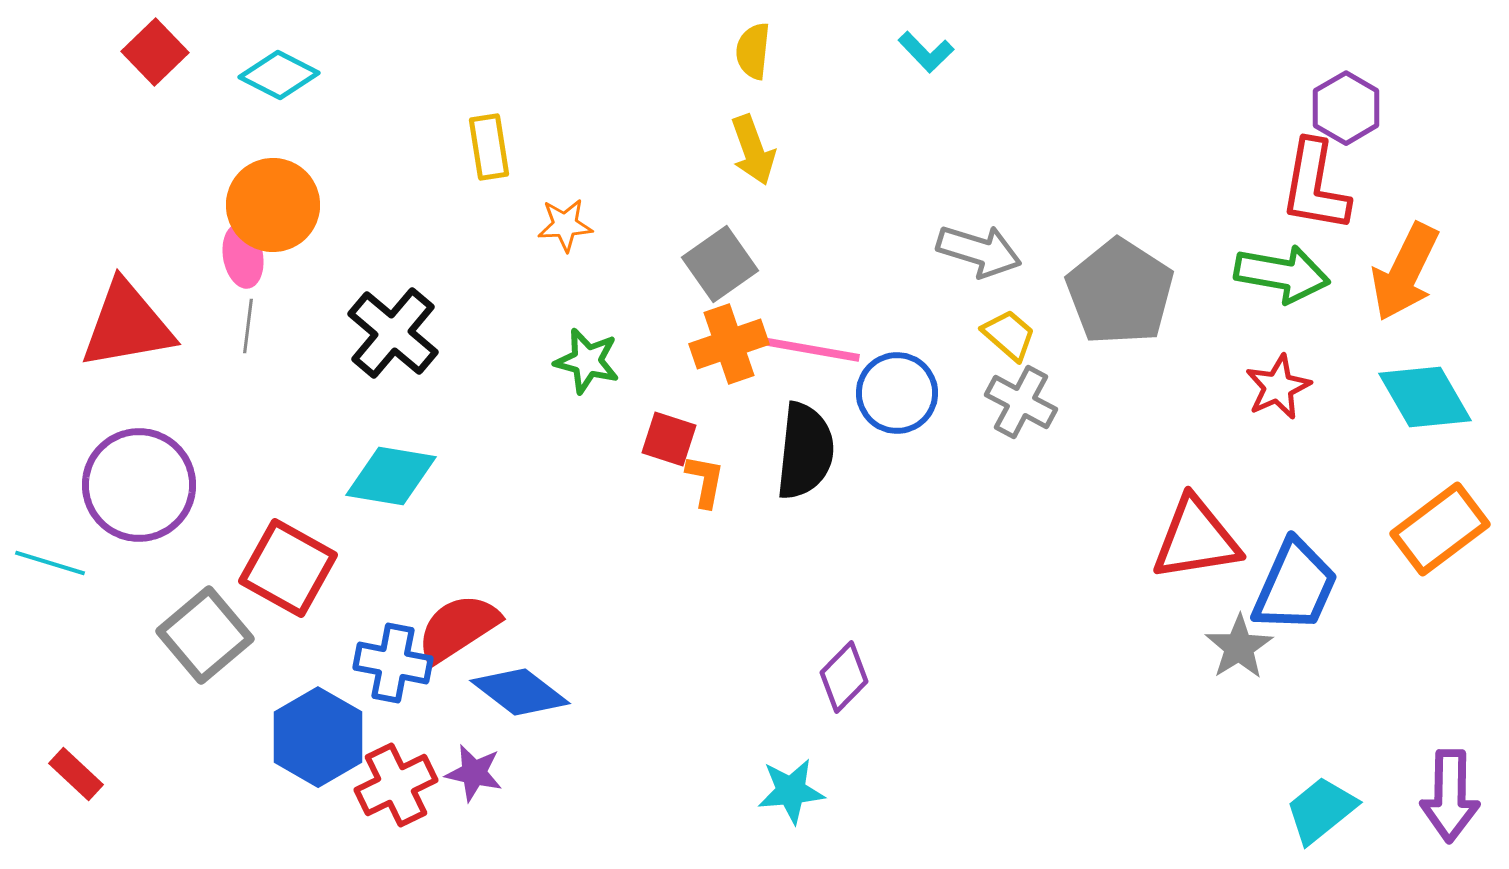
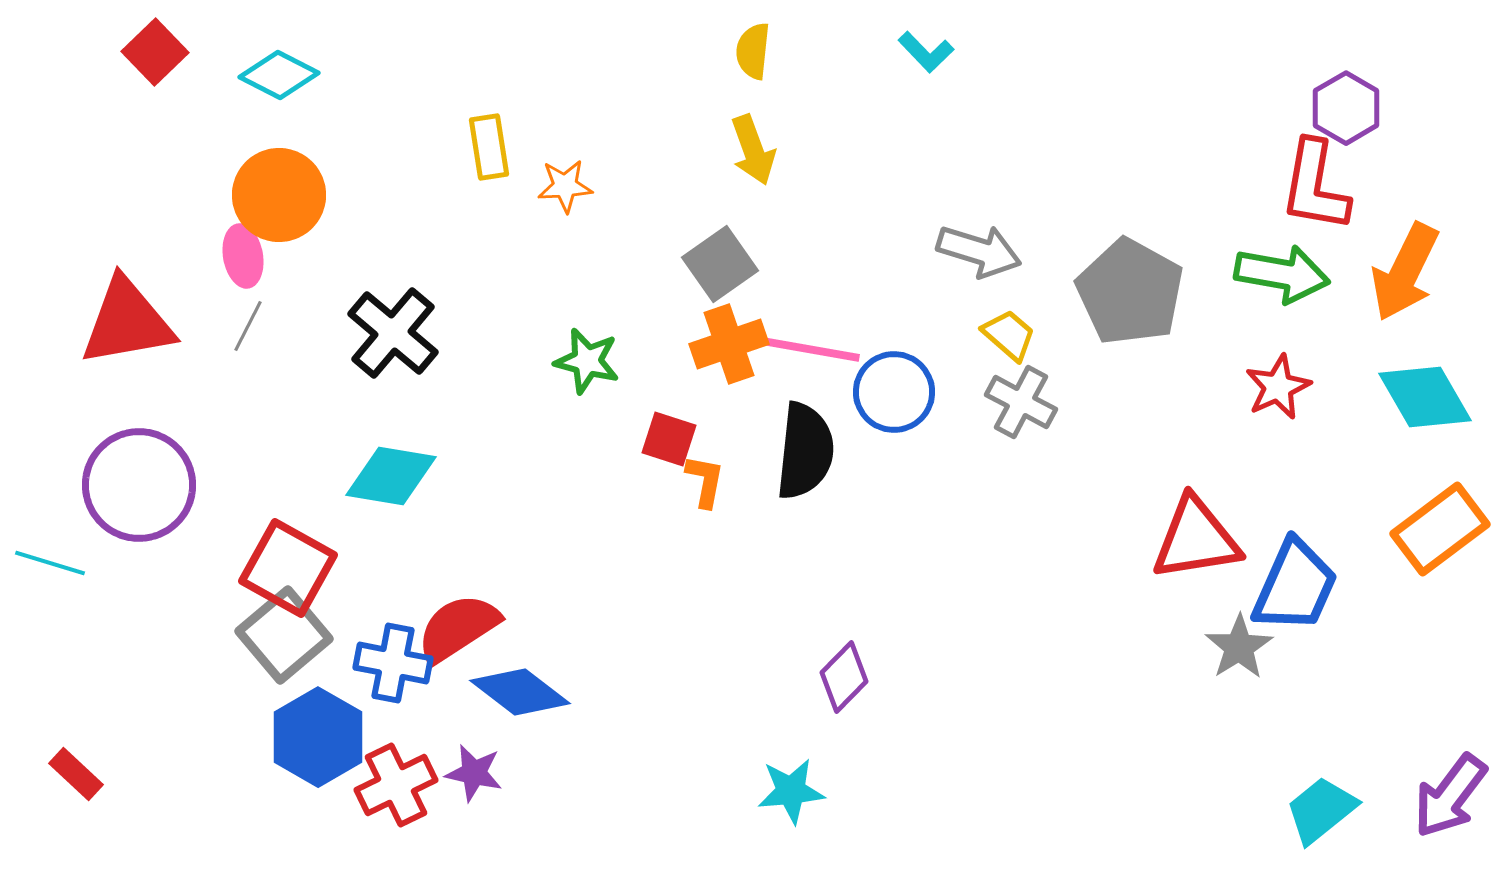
orange circle at (273, 205): moved 6 px right, 10 px up
orange star at (565, 225): moved 39 px up
gray pentagon at (1120, 292): moved 10 px right; rotated 4 degrees counterclockwise
red triangle at (127, 325): moved 3 px up
gray line at (248, 326): rotated 20 degrees clockwise
blue circle at (897, 393): moved 3 px left, 1 px up
gray square at (205, 635): moved 79 px right
purple arrow at (1450, 796): rotated 36 degrees clockwise
